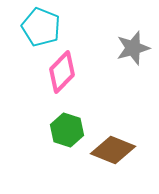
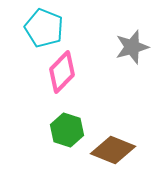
cyan pentagon: moved 3 px right, 1 px down
gray star: moved 1 px left, 1 px up
